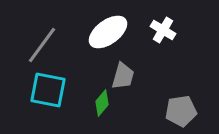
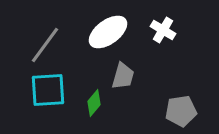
gray line: moved 3 px right
cyan square: rotated 15 degrees counterclockwise
green diamond: moved 8 px left
